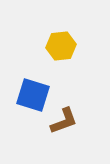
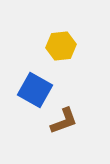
blue square: moved 2 px right, 5 px up; rotated 12 degrees clockwise
